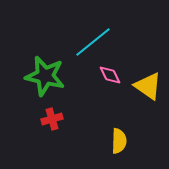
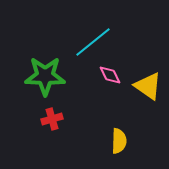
green star: rotated 12 degrees counterclockwise
